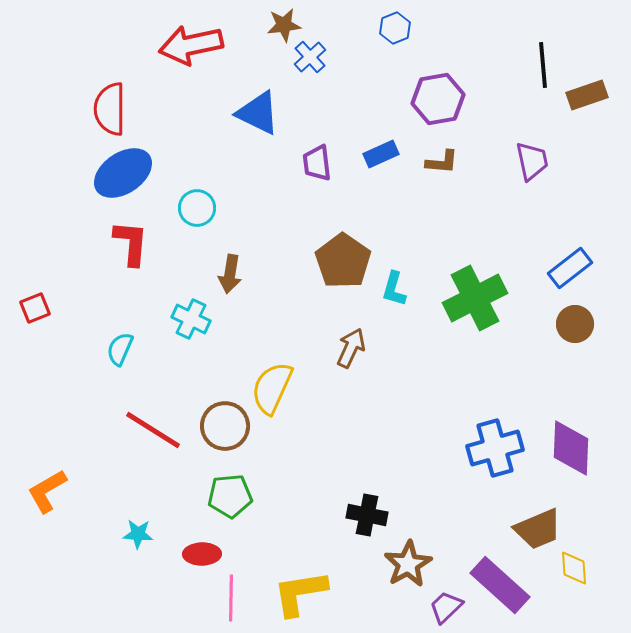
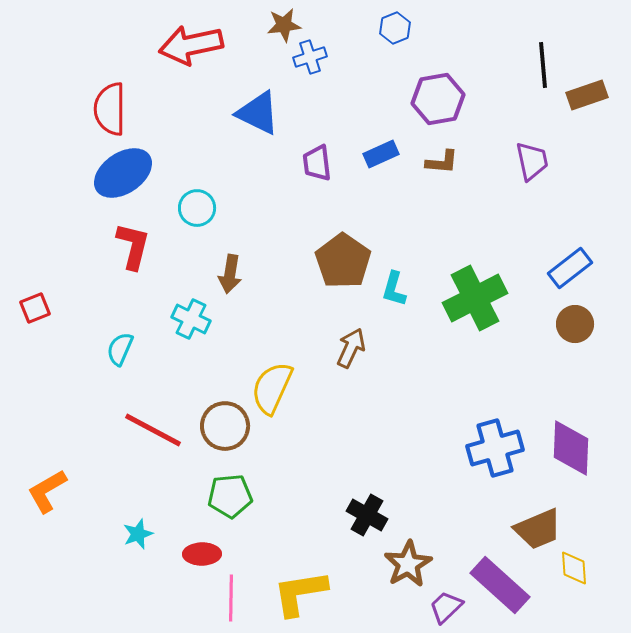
blue cross at (310, 57): rotated 24 degrees clockwise
red L-shape at (131, 243): moved 2 px right, 3 px down; rotated 9 degrees clockwise
red line at (153, 430): rotated 4 degrees counterclockwise
black cross at (367, 515): rotated 18 degrees clockwise
cyan star at (138, 534): rotated 24 degrees counterclockwise
